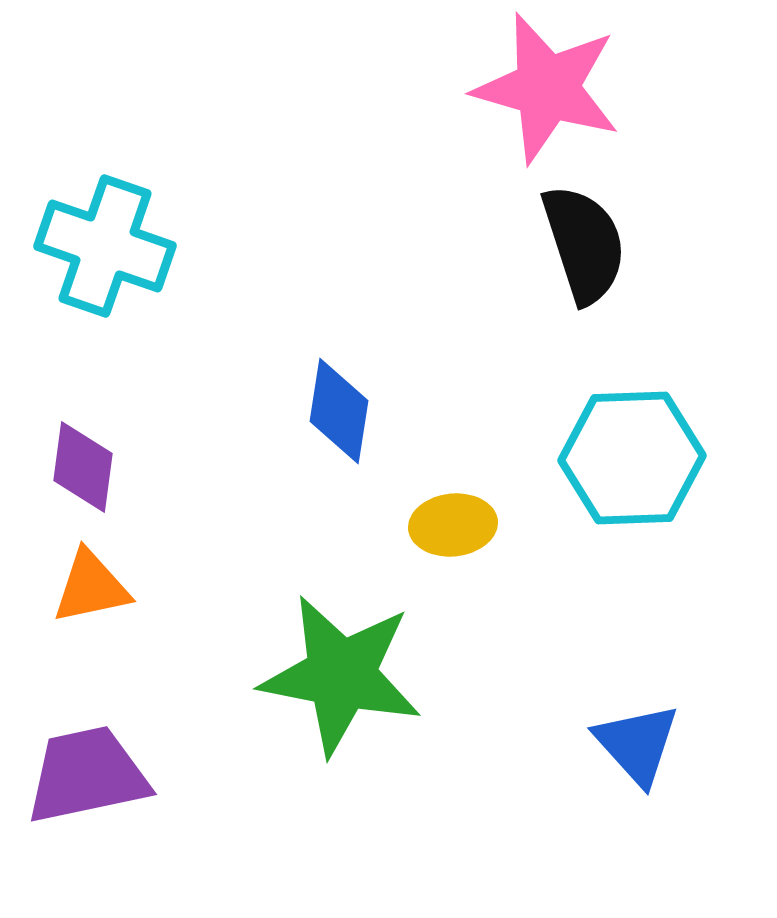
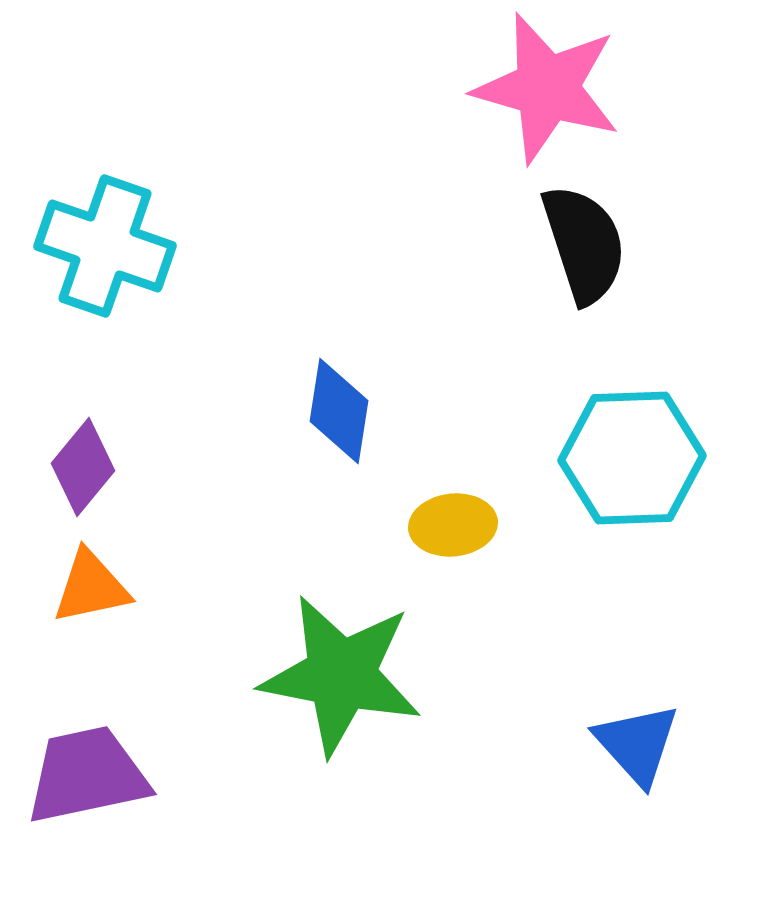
purple diamond: rotated 32 degrees clockwise
